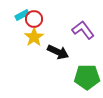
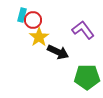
cyan rectangle: rotated 48 degrees counterclockwise
red circle: moved 1 px left, 1 px down
yellow star: moved 5 px right
